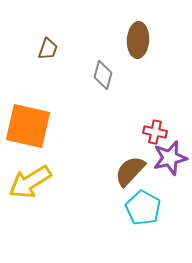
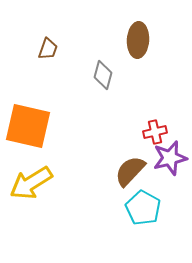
red cross: rotated 25 degrees counterclockwise
yellow arrow: moved 1 px right, 1 px down
